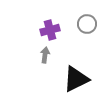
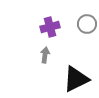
purple cross: moved 3 px up
